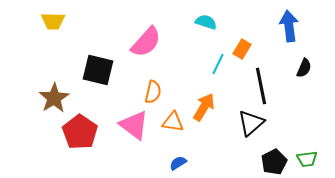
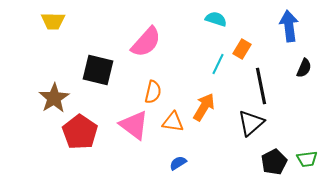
cyan semicircle: moved 10 px right, 3 px up
